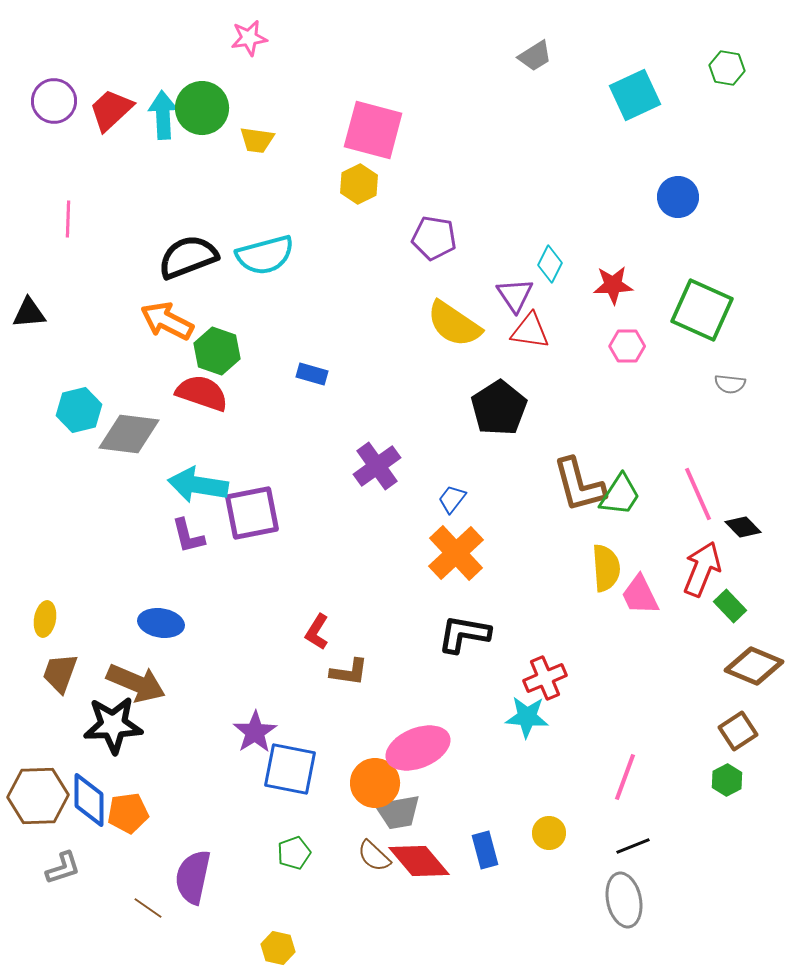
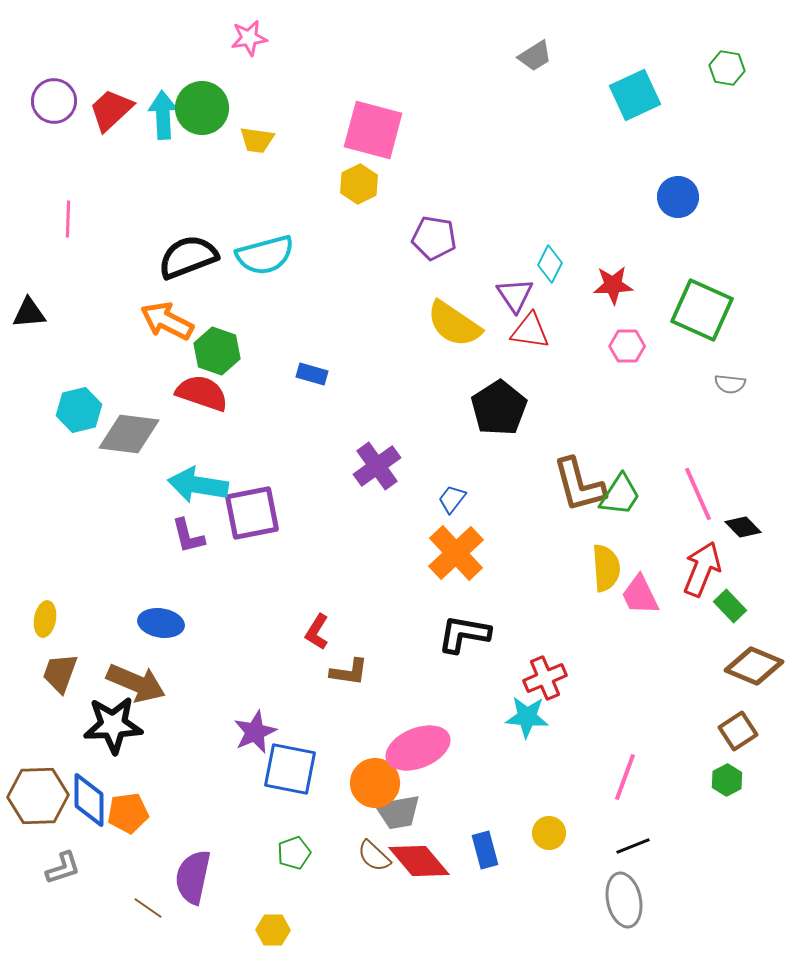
purple star at (255, 732): rotated 9 degrees clockwise
yellow hexagon at (278, 948): moved 5 px left, 18 px up; rotated 12 degrees counterclockwise
